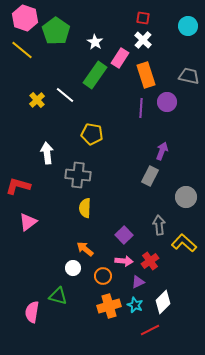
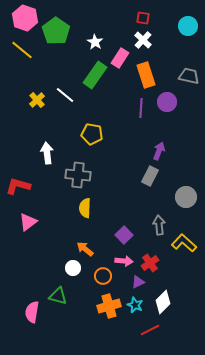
purple arrow: moved 3 px left
red cross: moved 2 px down
